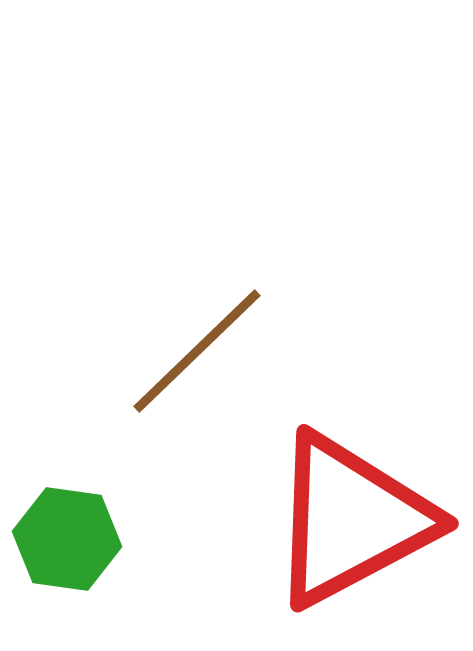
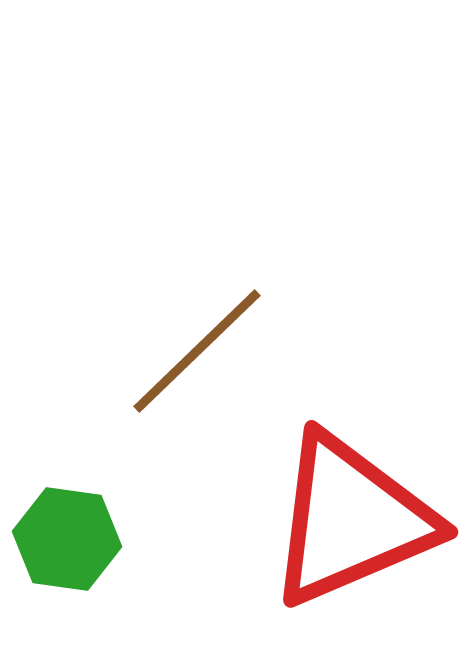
red triangle: rotated 5 degrees clockwise
